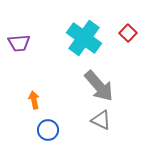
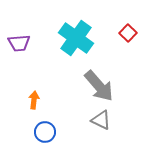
cyan cross: moved 8 px left
orange arrow: rotated 18 degrees clockwise
blue circle: moved 3 px left, 2 px down
